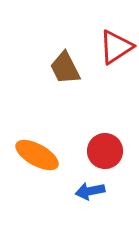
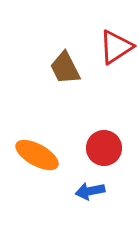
red circle: moved 1 px left, 3 px up
